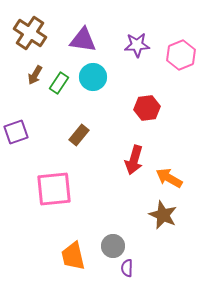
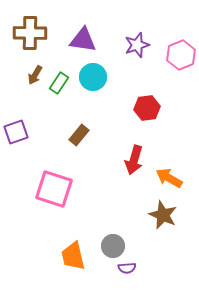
brown cross: rotated 32 degrees counterclockwise
purple star: rotated 15 degrees counterclockwise
pink square: rotated 24 degrees clockwise
purple semicircle: rotated 96 degrees counterclockwise
